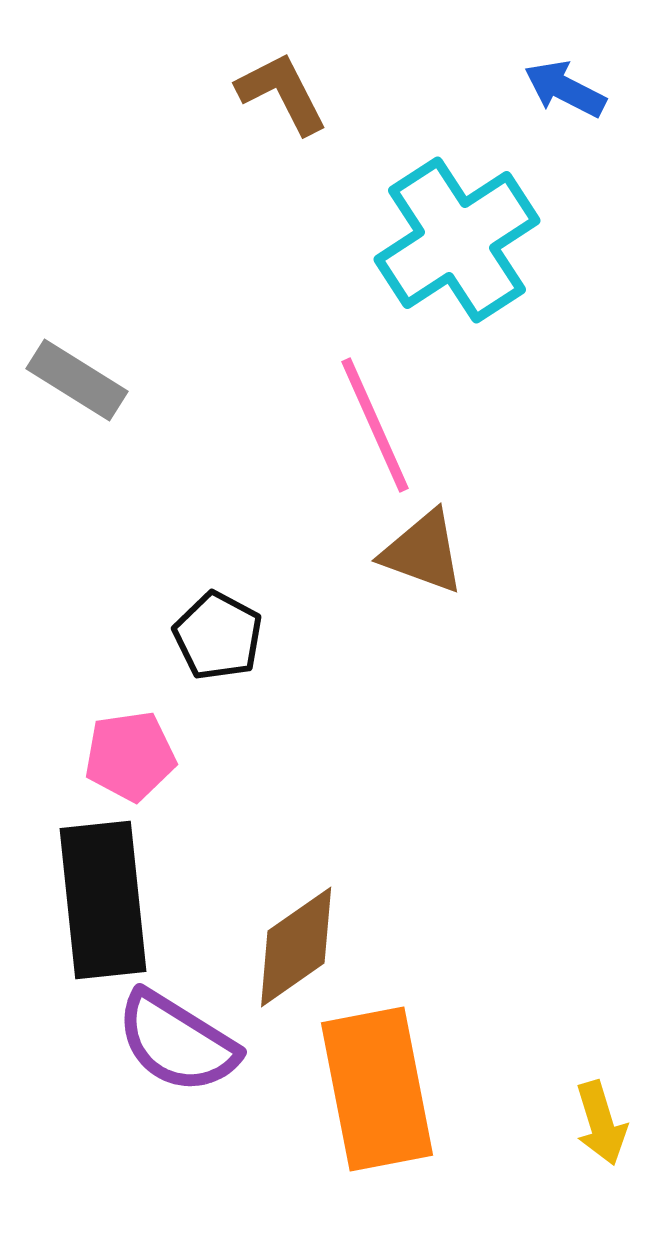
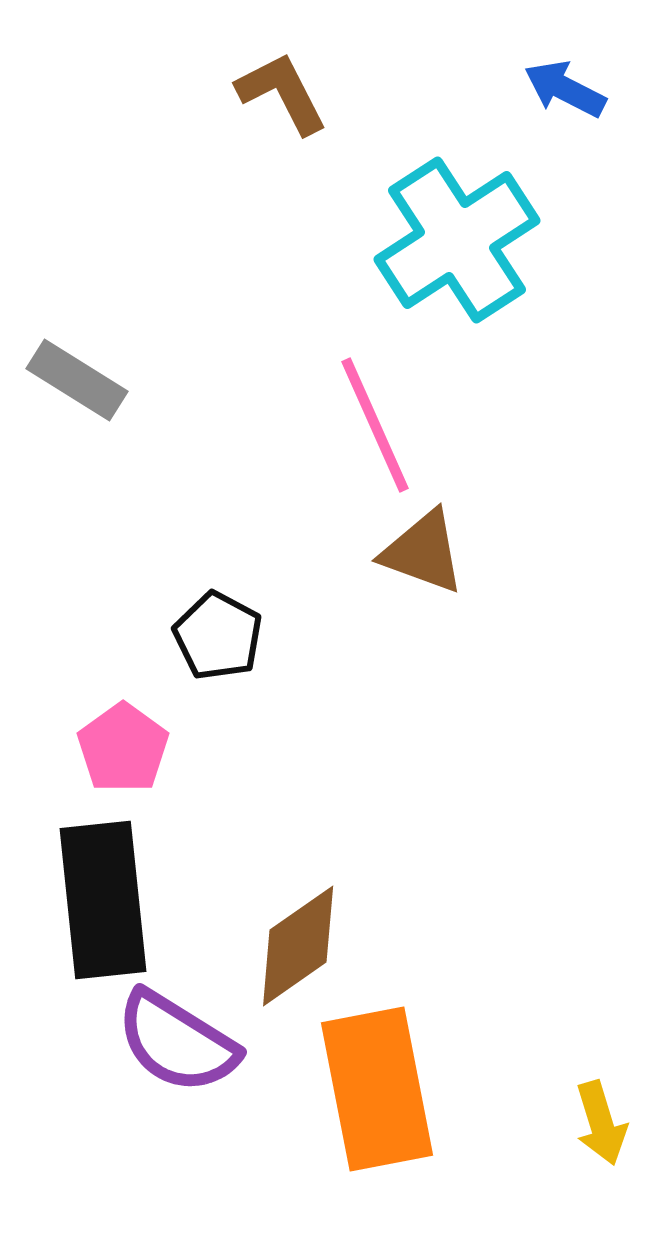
pink pentagon: moved 7 px left, 8 px up; rotated 28 degrees counterclockwise
brown diamond: moved 2 px right, 1 px up
